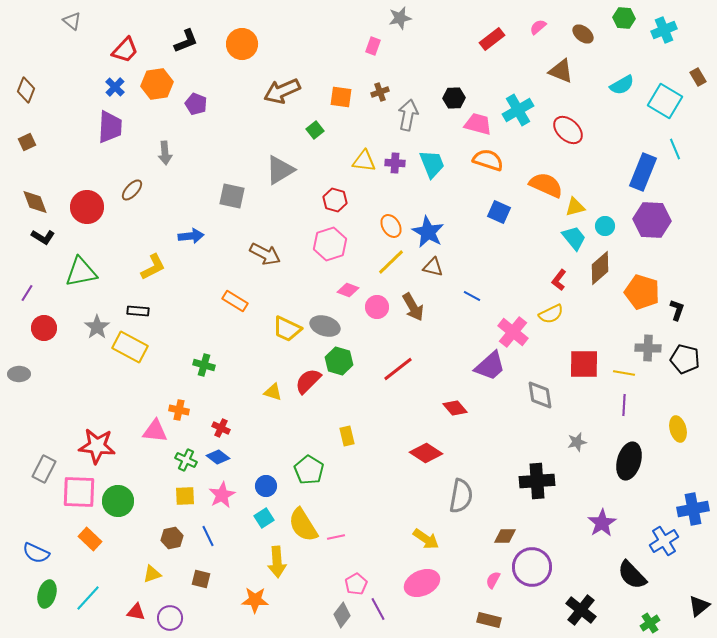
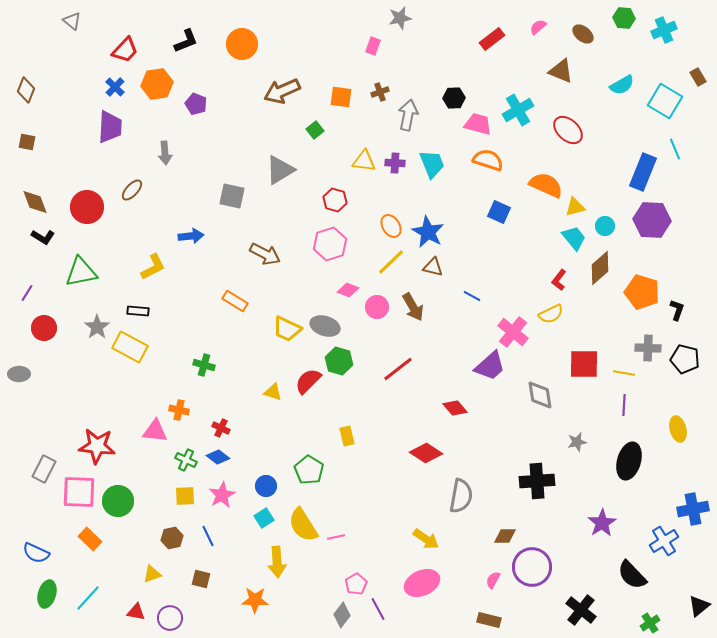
brown square at (27, 142): rotated 36 degrees clockwise
